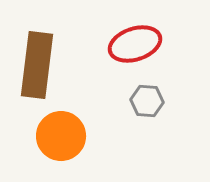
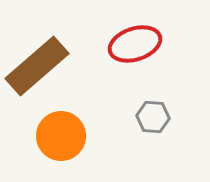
brown rectangle: moved 1 px down; rotated 42 degrees clockwise
gray hexagon: moved 6 px right, 16 px down
